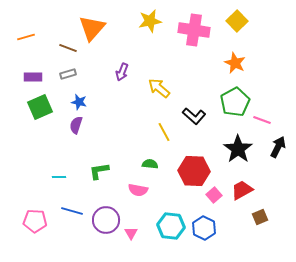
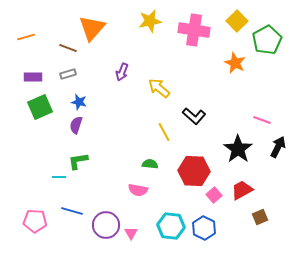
green pentagon: moved 32 px right, 62 px up
green L-shape: moved 21 px left, 10 px up
purple circle: moved 5 px down
